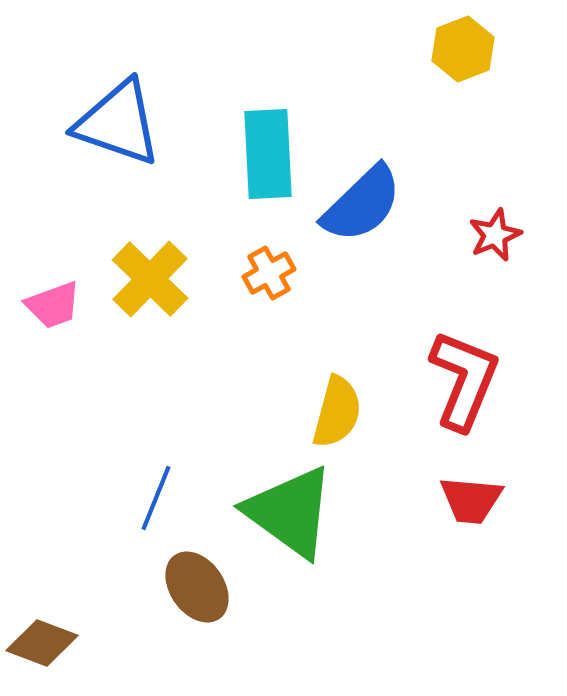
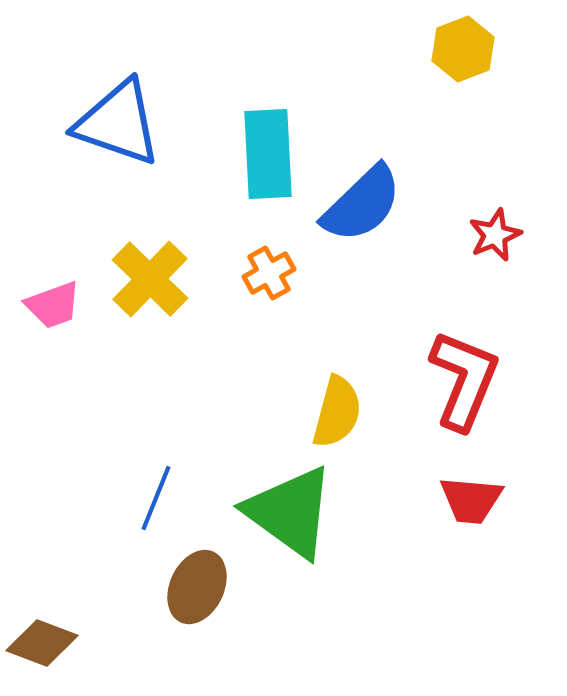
brown ellipse: rotated 60 degrees clockwise
